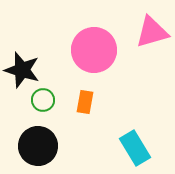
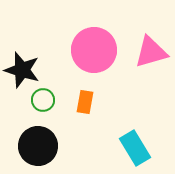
pink triangle: moved 1 px left, 20 px down
